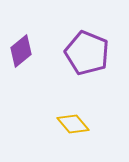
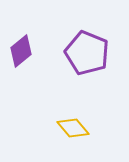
yellow diamond: moved 4 px down
